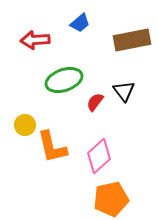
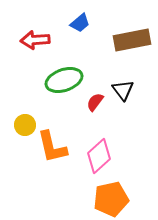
black triangle: moved 1 px left, 1 px up
